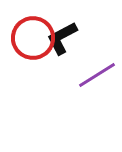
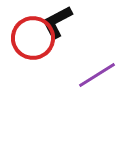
black L-shape: moved 5 px left, 16 px up
